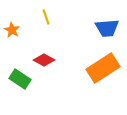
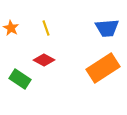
yellow line: moved 11 px down
orange star: moved 1 px left, 2 px up
